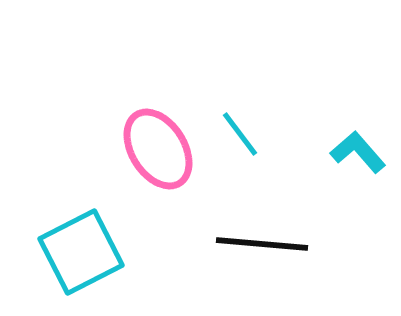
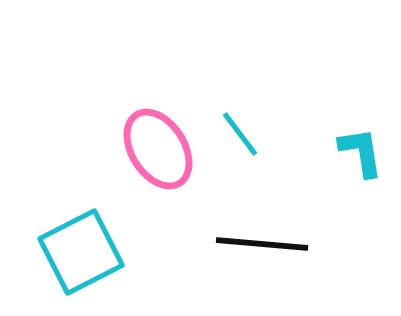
cyan L-shape: moved 3 px right; rotated 32 degrees clockwise
